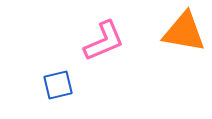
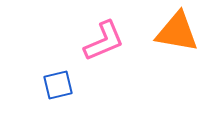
orange triangle: moved 7 px left
